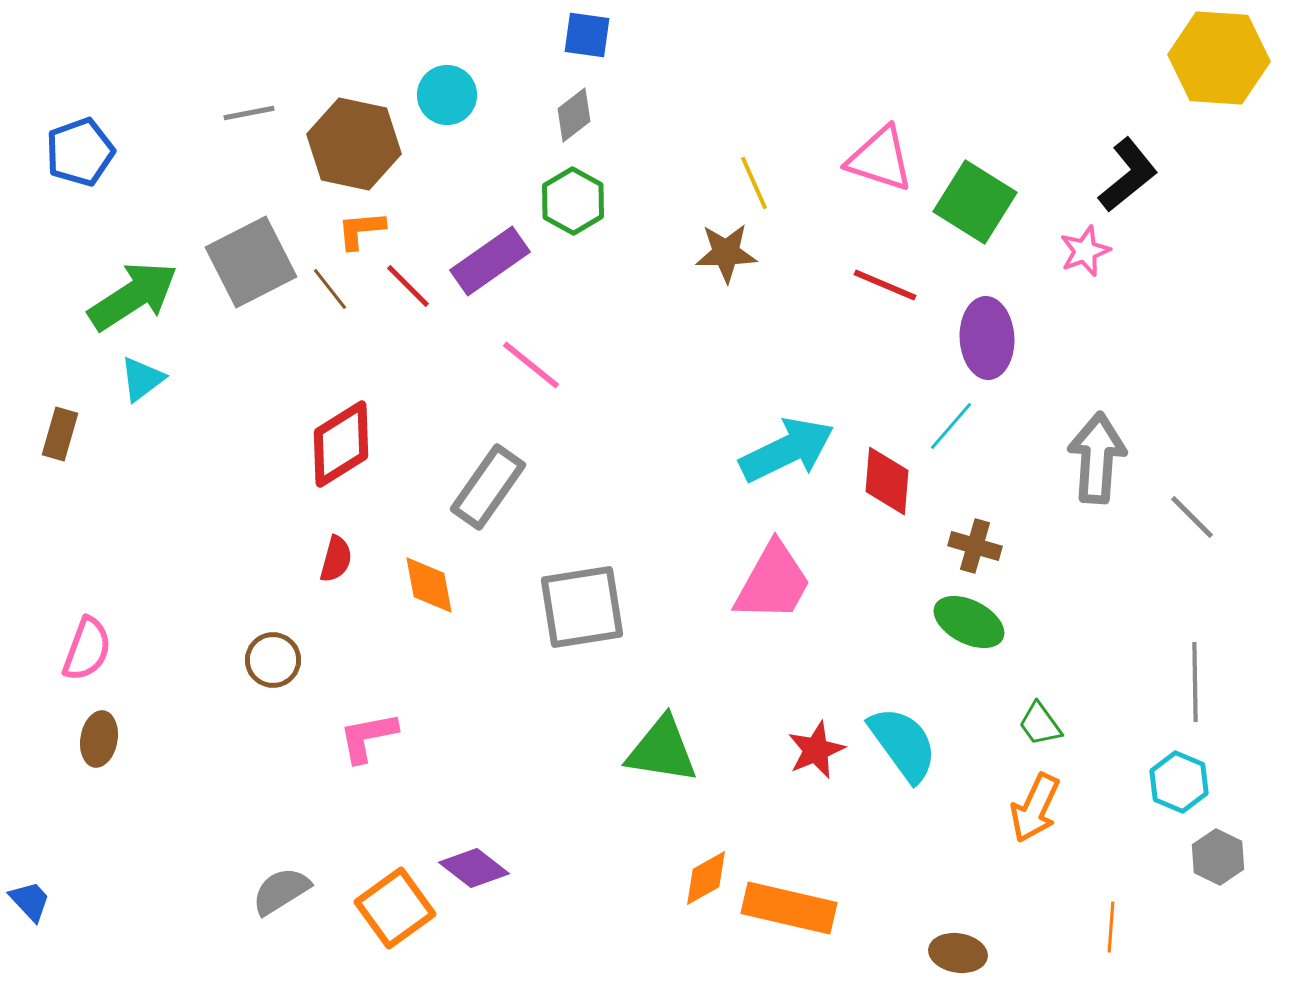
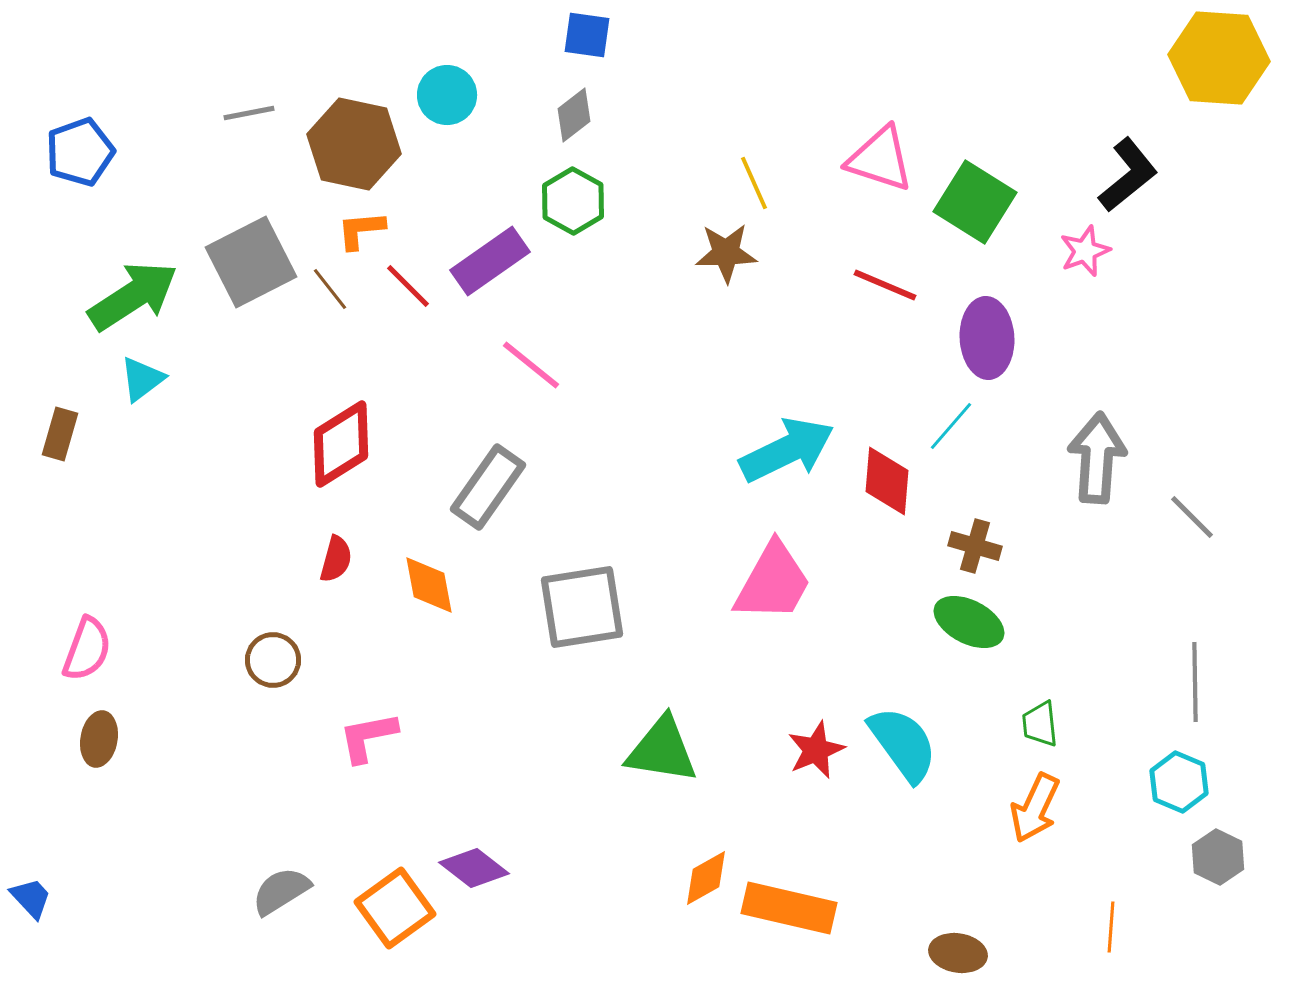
green trapezoid at (1040, 724): rotated 30 degrees clockwise
blue trapezoid at (30, 901): moved 1 px right, 3 px up
